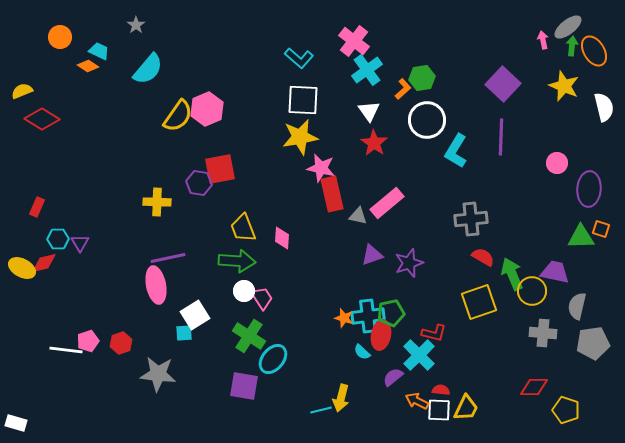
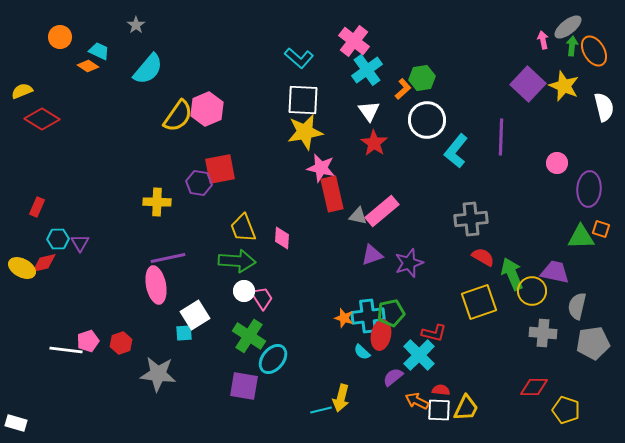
purple square at (503, 84): moved 25 px right
yellow star at (300, 137): moved 5 px right, 5 px up
cyan L-shape at (456, 151): rotated 8 degrees clockwise
pink rectangle at (387, 203): moved 5 px left, 8 px down
